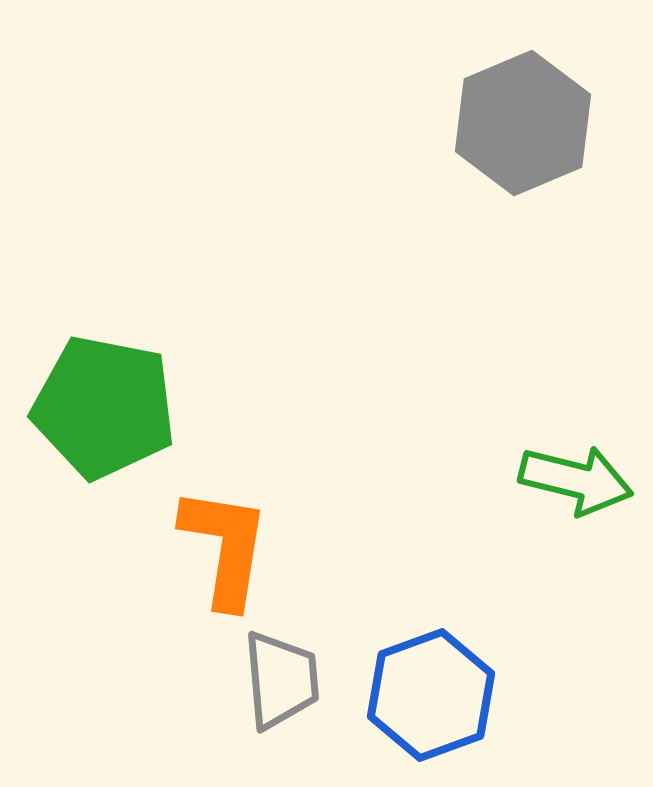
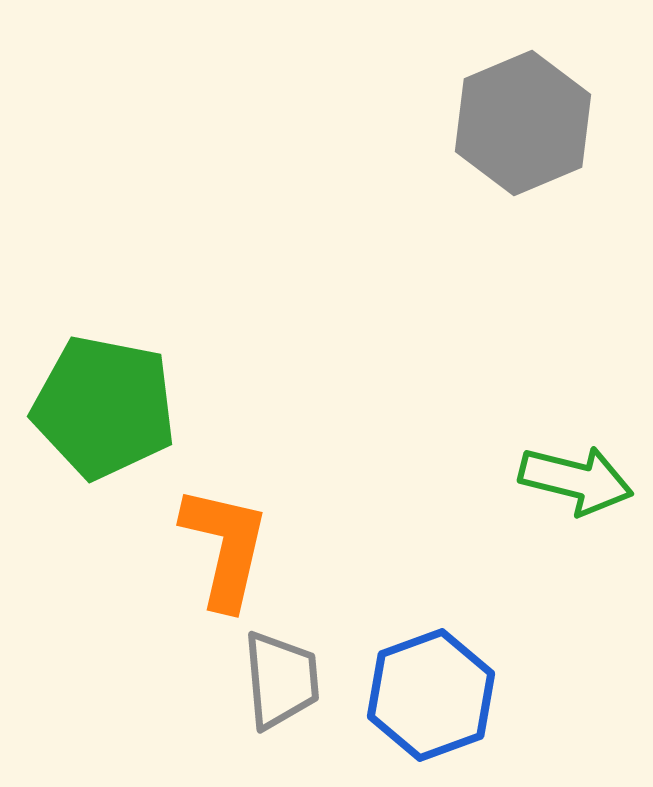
orange L-shape: rotated 4 degrees clockwise
